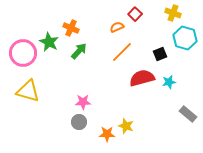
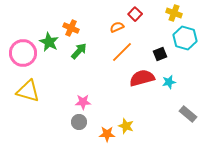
yellow cross: moved 1 px right
